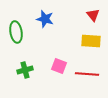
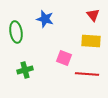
pink square: moved 5 px right, 8 px up
